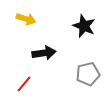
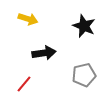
yellow arrow: moved 2 px right
gray pentagon: moved 4 px left, 1 px down
